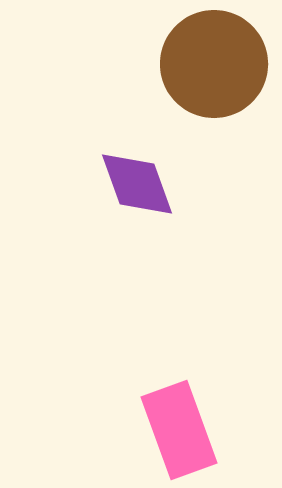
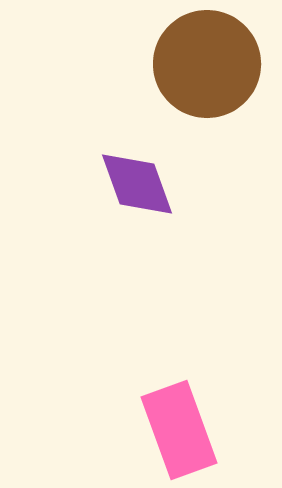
brown circle: moved 7 px left
